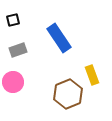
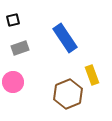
blue rectangle: moved 6 px right
gray rectangle: moved 2 px right, 2 px up
